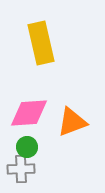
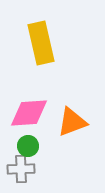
green circle: moved 1 px right, 1 px up
